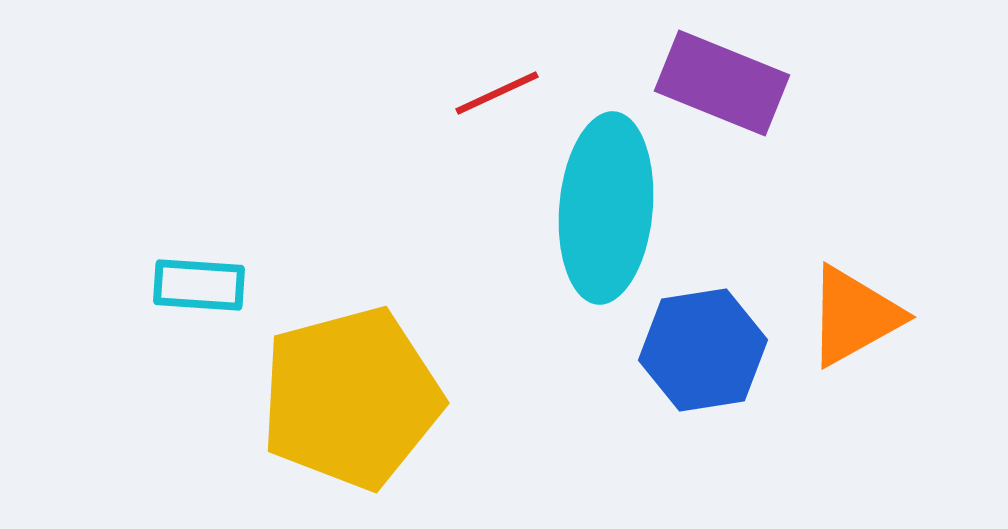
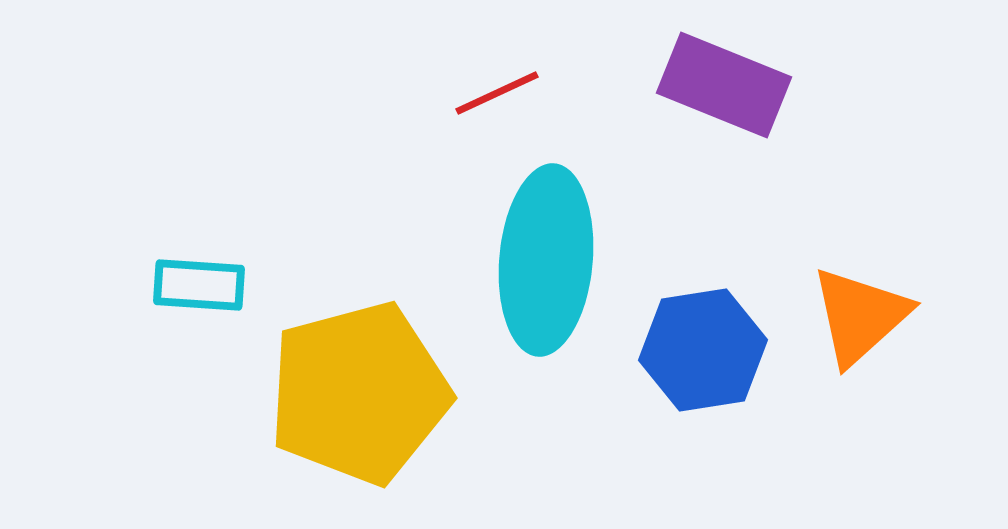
purple rectangle: moved 2 px right, 2 px down
cyan ellipse: moved 60 px left, 52 px down
orange triangle: moved 6 px right; rotated 13 degrees counterclockwise
yellow pentagon: moved 8 px right, 5 px up
